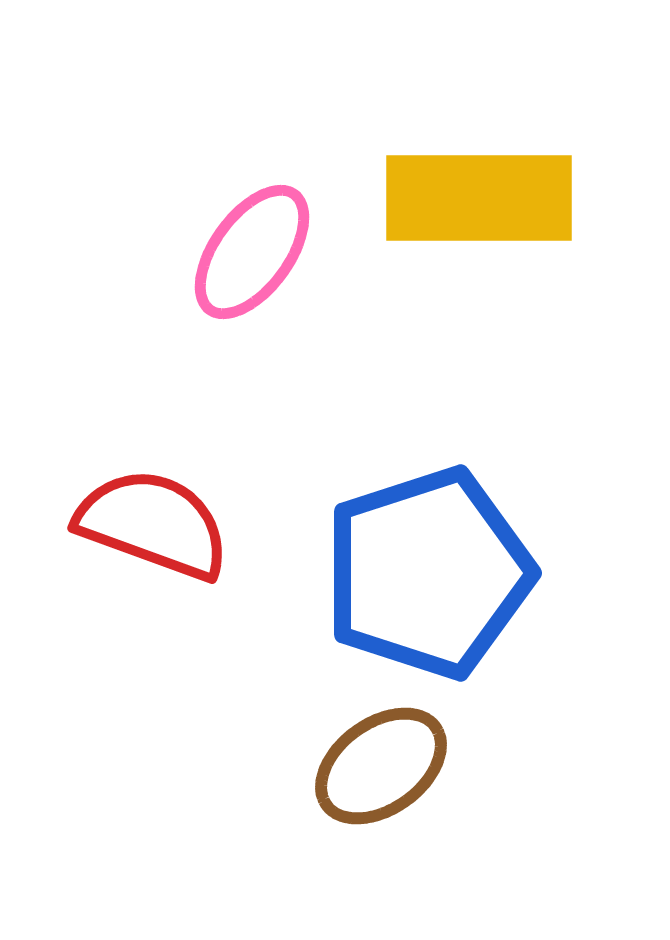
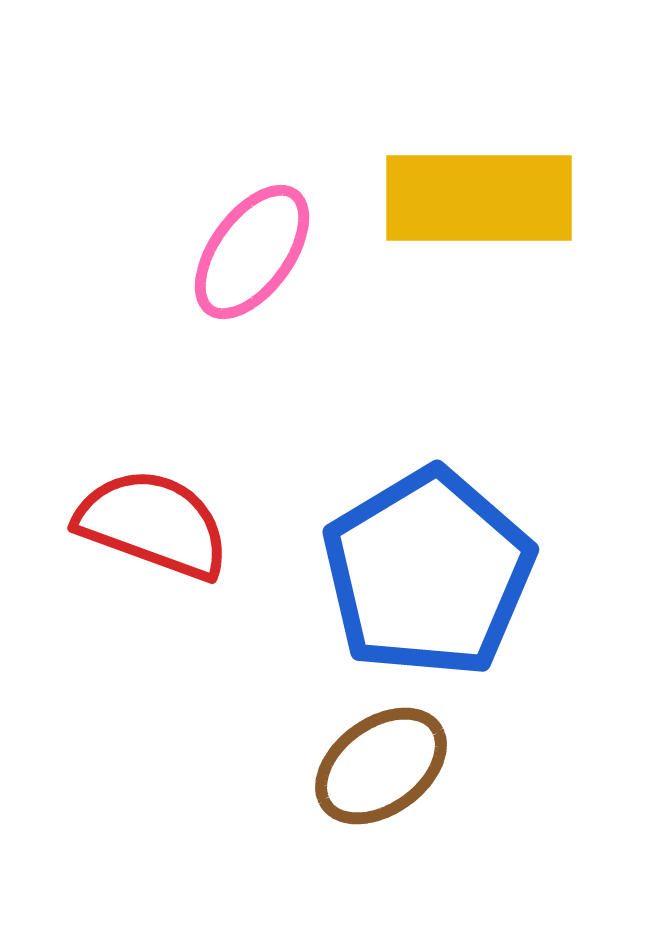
blue pentagon: rotated 13 degrees counterclockwise
